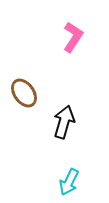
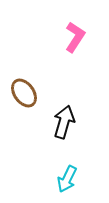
pink L-shape: moved 2 px right
cyan arrow: moved 2 px left, 3 px up
